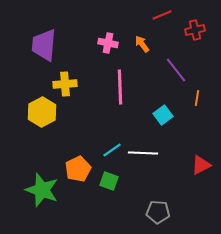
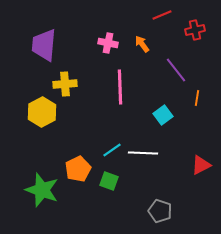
gray pentagon: moved 2 px right, 1 px up; rotated 15 degrees clockwise
